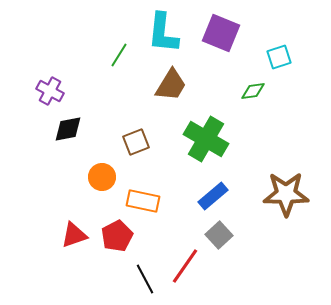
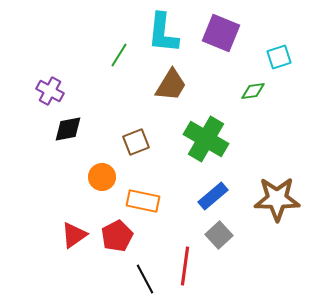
brown star: moved 9 px left, 5 px down
red triangle: rotated 16 degrees counterclockwise
red line: rotated 27 degrees counterclockwise
